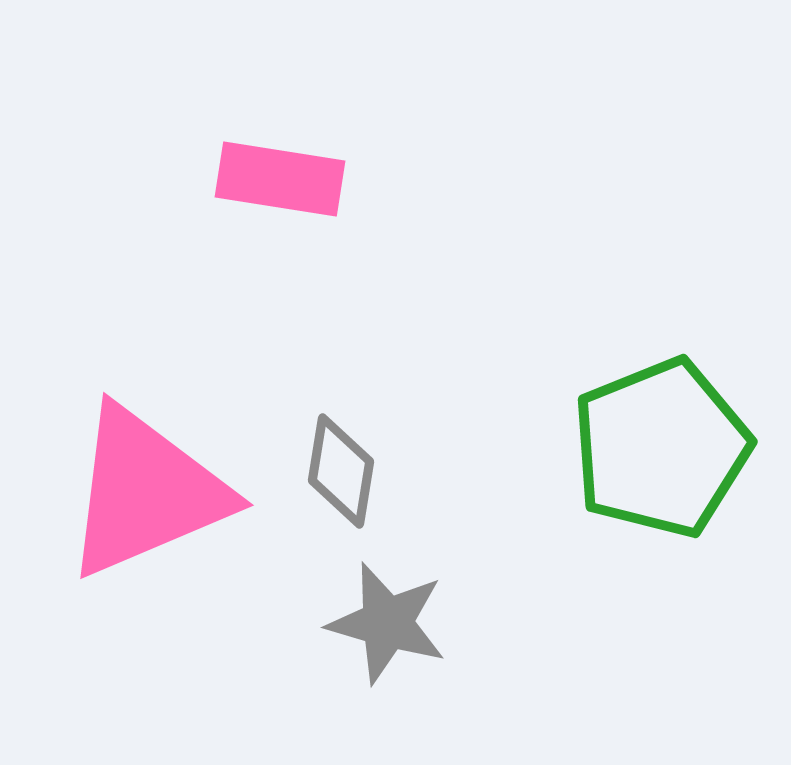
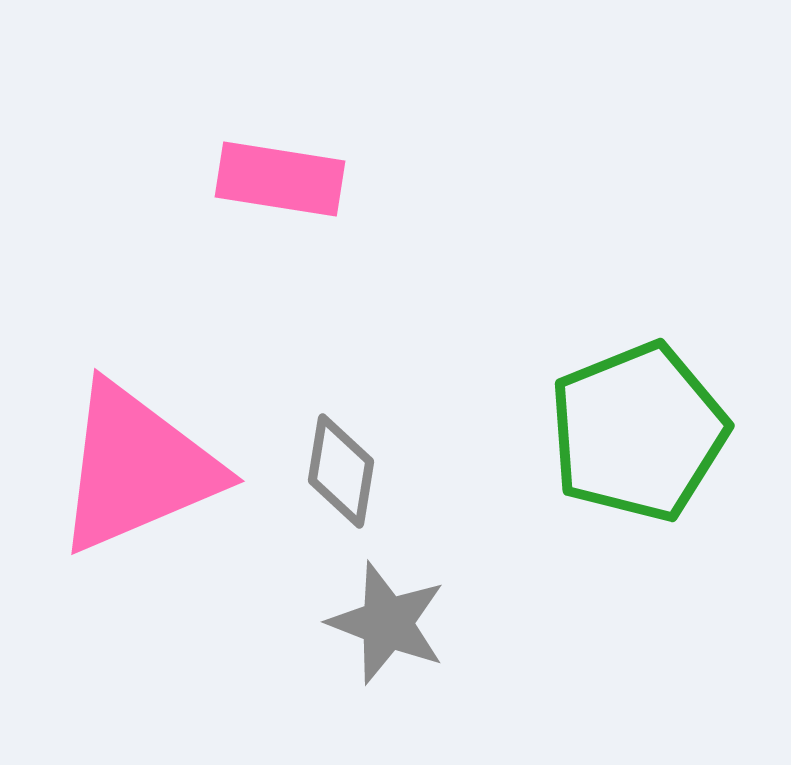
green pentagon: moved 23 px left, 16 px up
pink triangle: moved 9 px left, 24 px up
gray star: rotated 5 degrees clockwise
